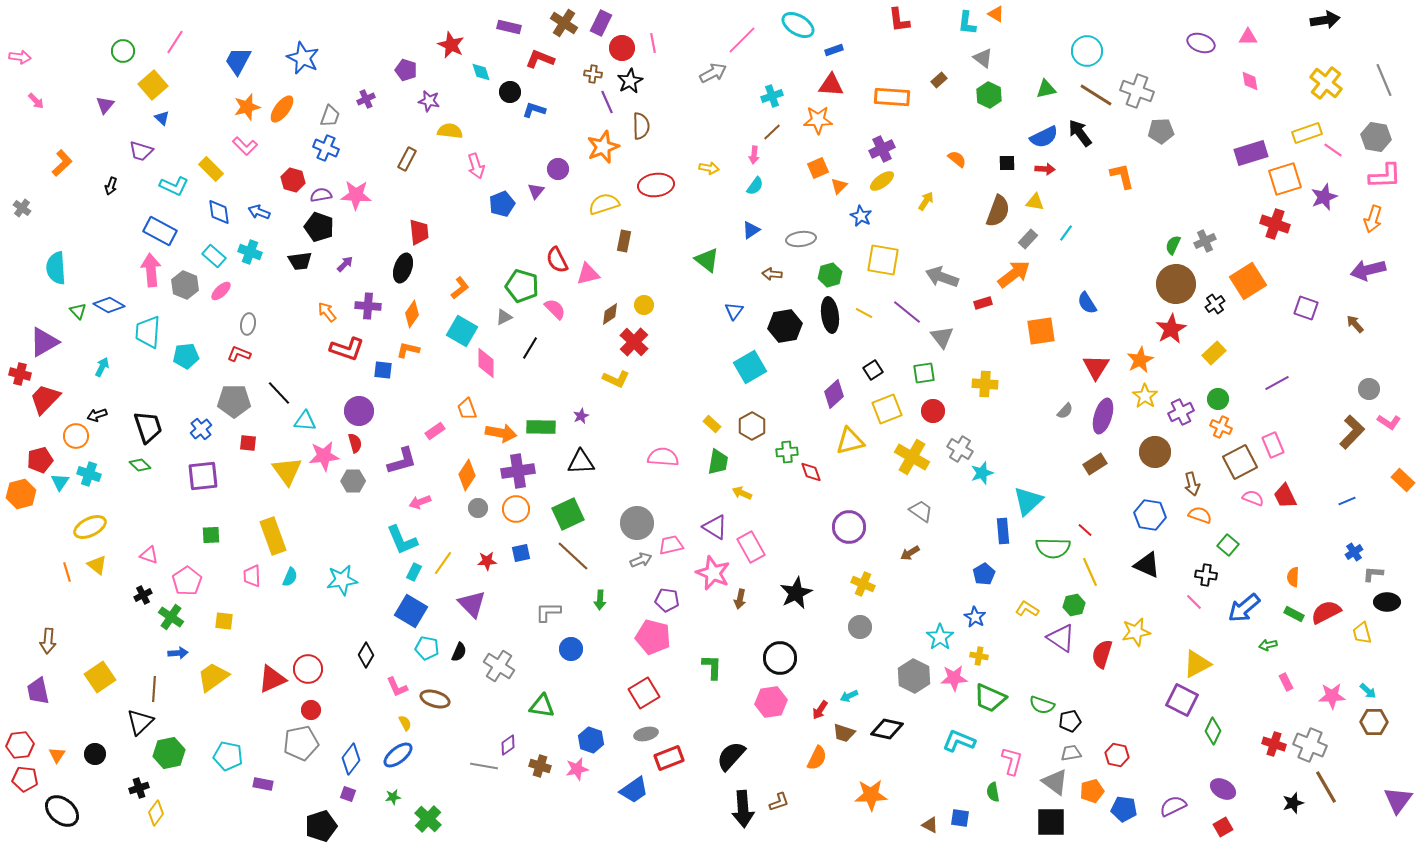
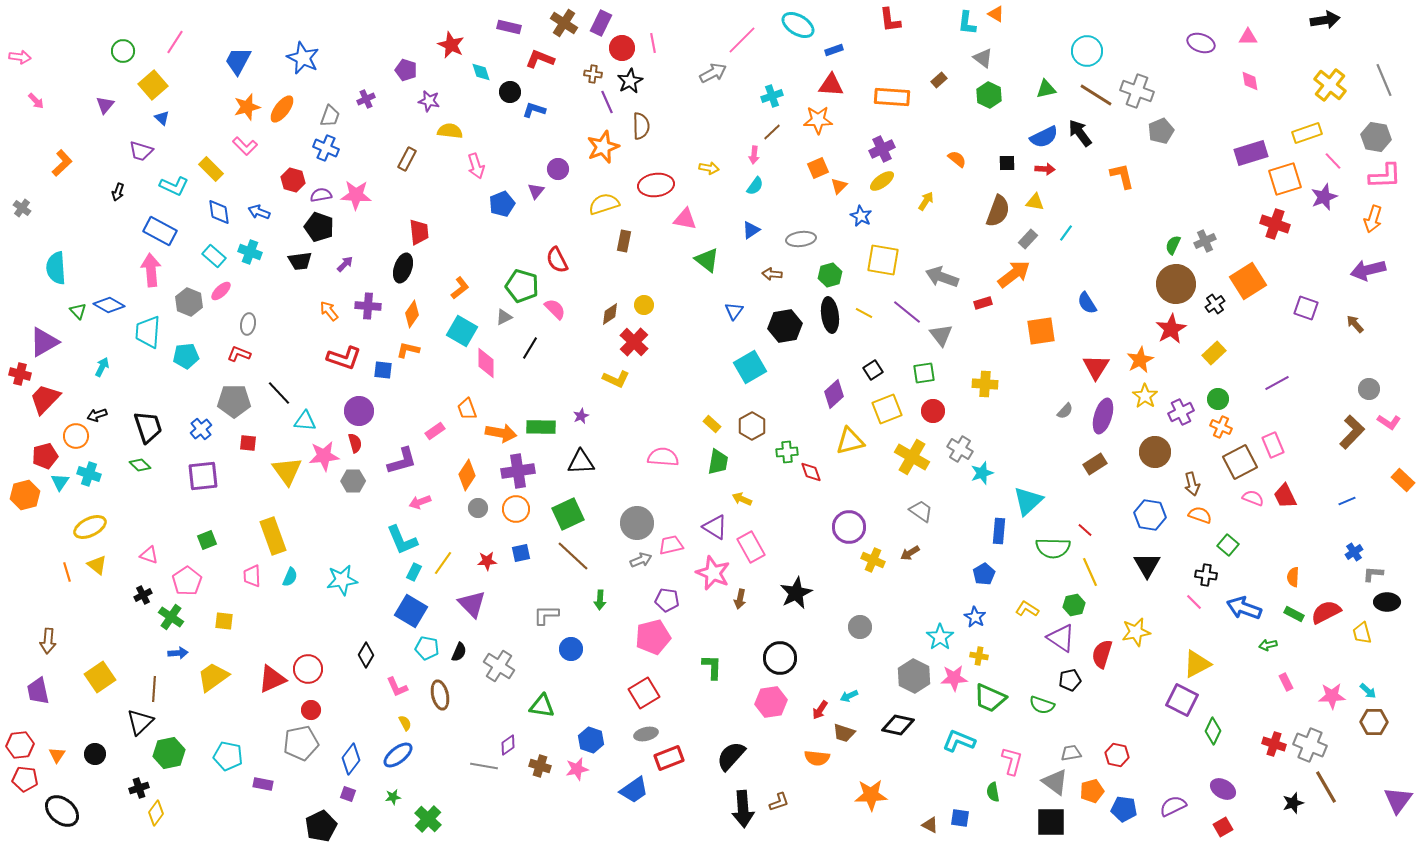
red L-shape at (899, 20): moved 9 px left
yellow cross at (1326, 83): moved 4 px right, 2 px down
gray pentagon at (1161, 131): rotated 20 degrees counterclockwise
pink line at (1333, 150): moved 11 px down; rotated 12 degrees clockwise
black arrow at (111, 186): moved 7 px right, 6 px down
pink triangle at (588, 274): moved 97 px right, 55 px up; rotated 25 degrees clockwise
gray hexagon at (185, 285): moved 4 px right, 17 px down
orange arrow at (327, 312): moved 2 px right, 1 px up
gray triangle at (942, 337): moved 1 px left, 2 px up
red L-shape at (347, 349): moved 3 px left, 9 px down
red pentagon at (40, 460): moved 5 px right, 4 px up
yellow arrow at (742, 493): moved 6 px down
orange hexagon at (21, 494): moved 4 px right, 1 px down
blue rectangle at (1003, 531): moved 4 px left; rotated 10 degrees clockwise
green square at (211, 535): moved 4 px left, 5 px down; rotated 18 degrees counterclockwise
black triangle at (1147, 565): rotated 36 degrees clockwise
yellow cross at (863, 584): moved 10 px right, 24 px up
blue arrow at (1244, 608): rotated 60 degrees clockwise
gray L-shape at (548, 612): moved 2 px left, 3 px down
pink pentagon at (653, 637): rotated 28 degrees counterclockwise
brown ellipse at (435, 699): moved 5 px right, 4 px up; rotated 60 degrees clockwise
black pentagon at (1070, 721): moved 41 px up
black diamond at (887, 729): moved 11 px right, 4 px up
orange semicircle at (817, 758): rotated 70 degrees clockwise
black pentagon at (321, 826): rotated 8 degrees counterclockwise
